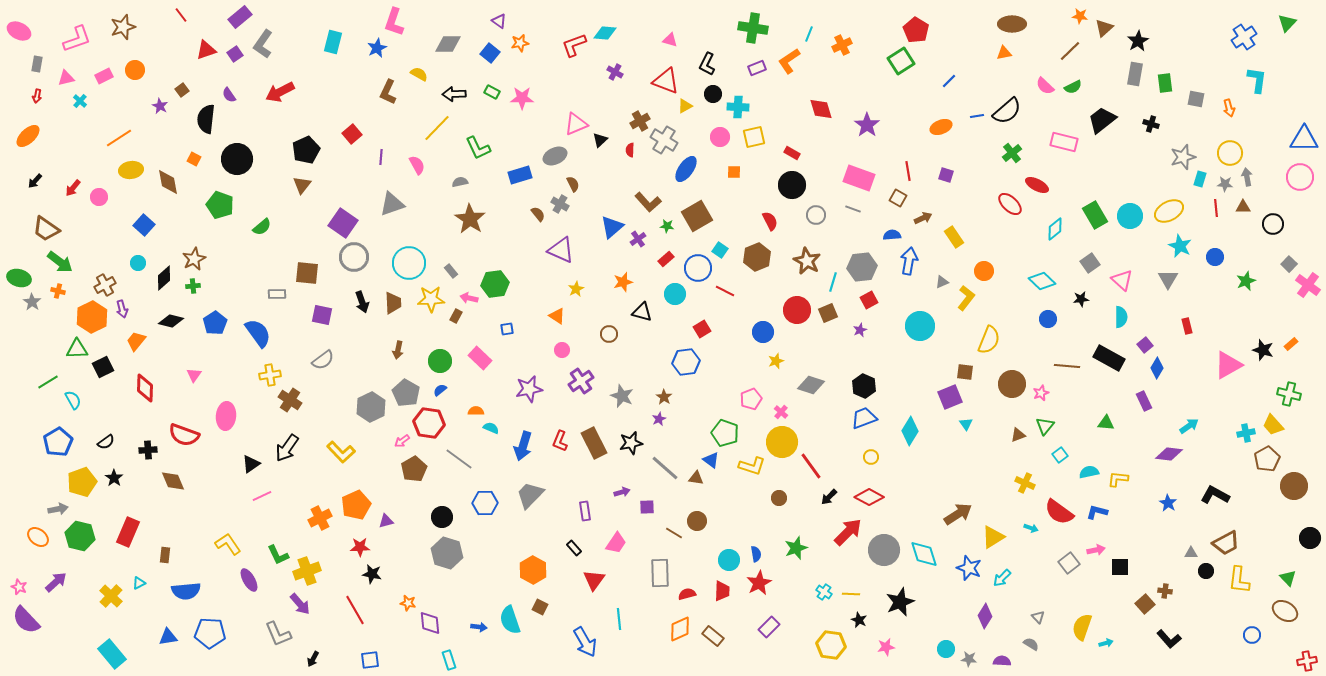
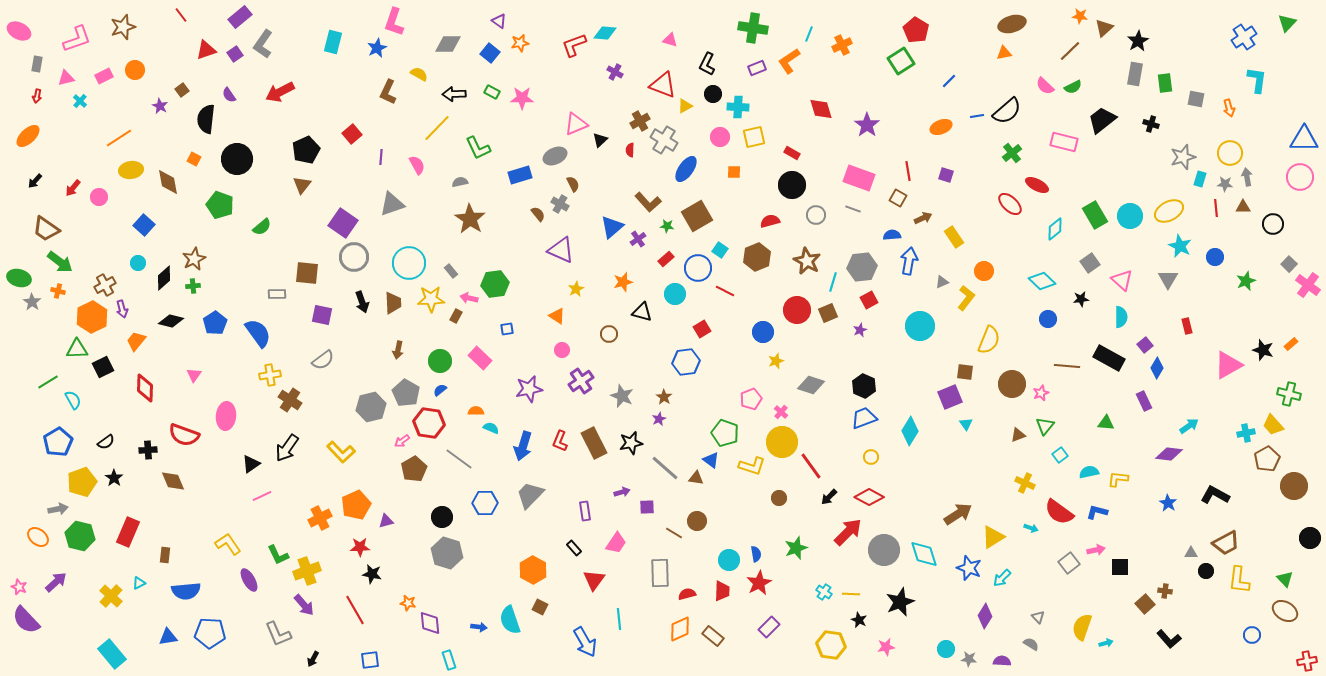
brown ellipse at (1012, 24): rotated 16 degrees counterclockwise
red triangle at (666, 81): moved 3 px left, 4 px down
red semicircle at (770, 221): rotated 78 degrees counterclockwise
gray hexagon at (371, 407): rotated 12 degrees clockwise
green triangle at (1288, 578): moved 3 px left, 1 px down
purple arrow at (300, 604): moved 4 px right, 1 px down
